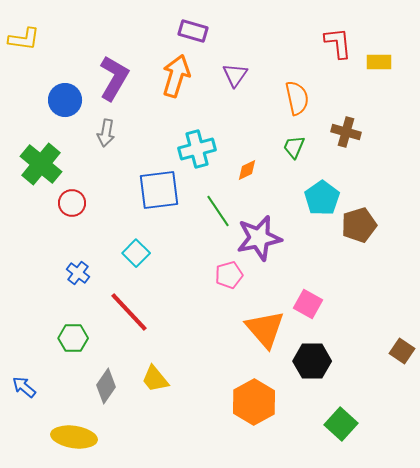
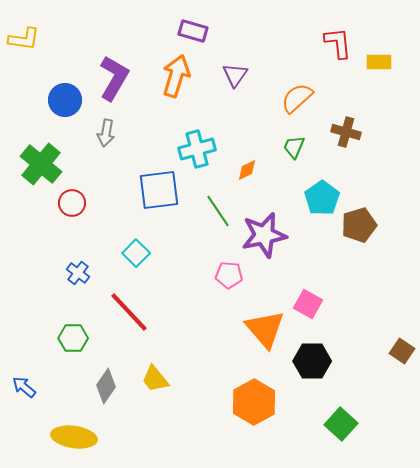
orange semicircle: rotated 120 degrees counterclockwise
purple star: moved 5 px right, 3 px up
pink pentagon: rotated 20 degrees clockwise
